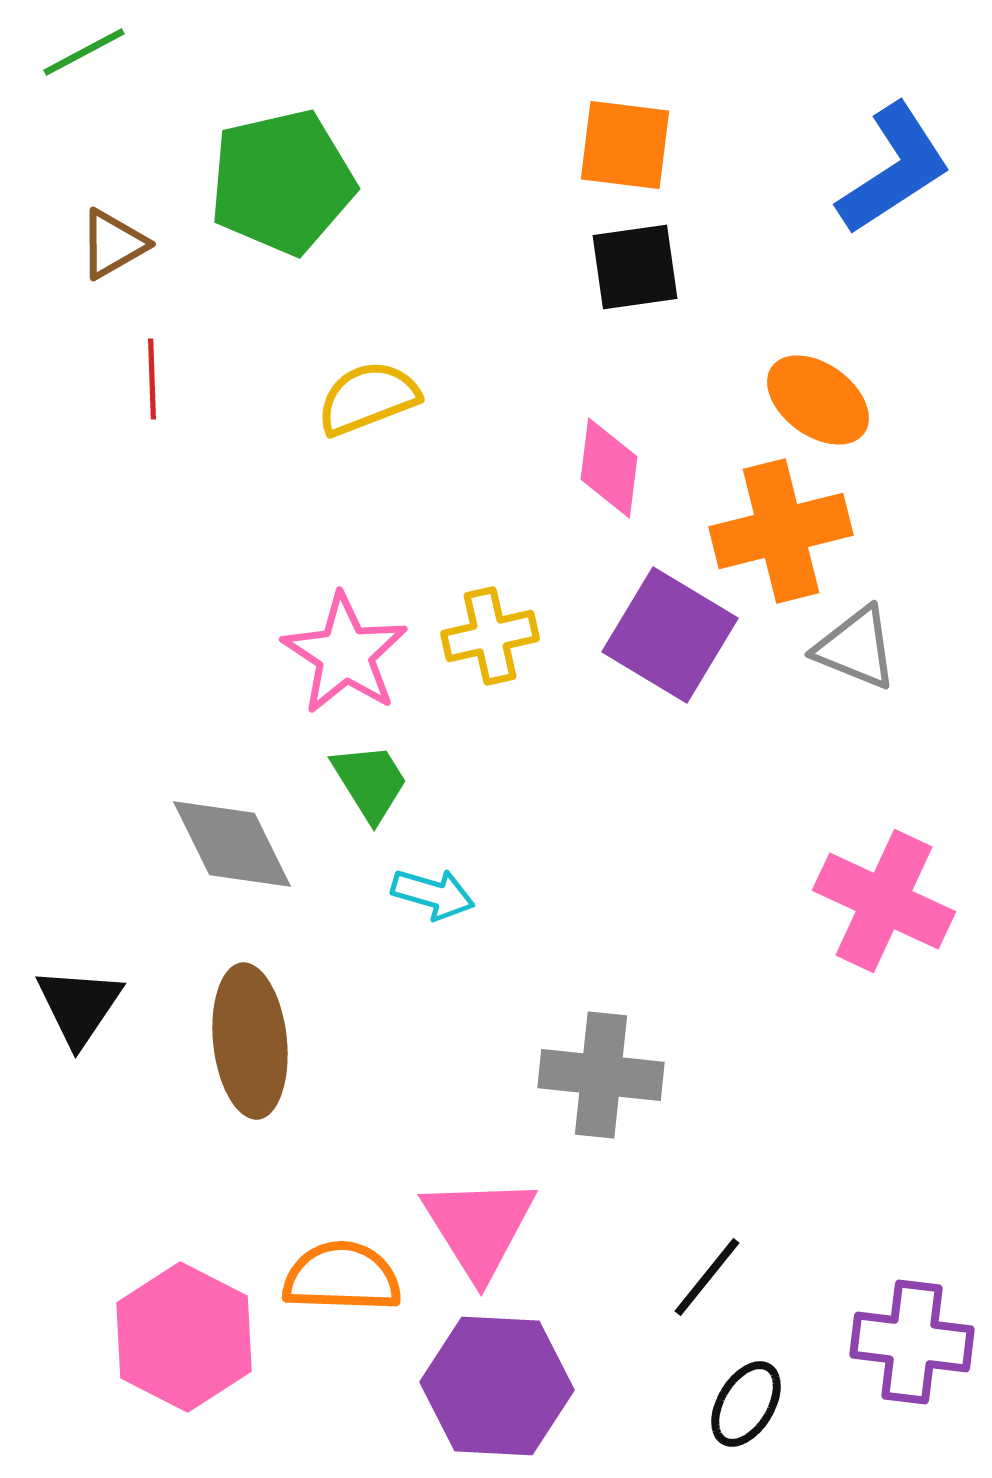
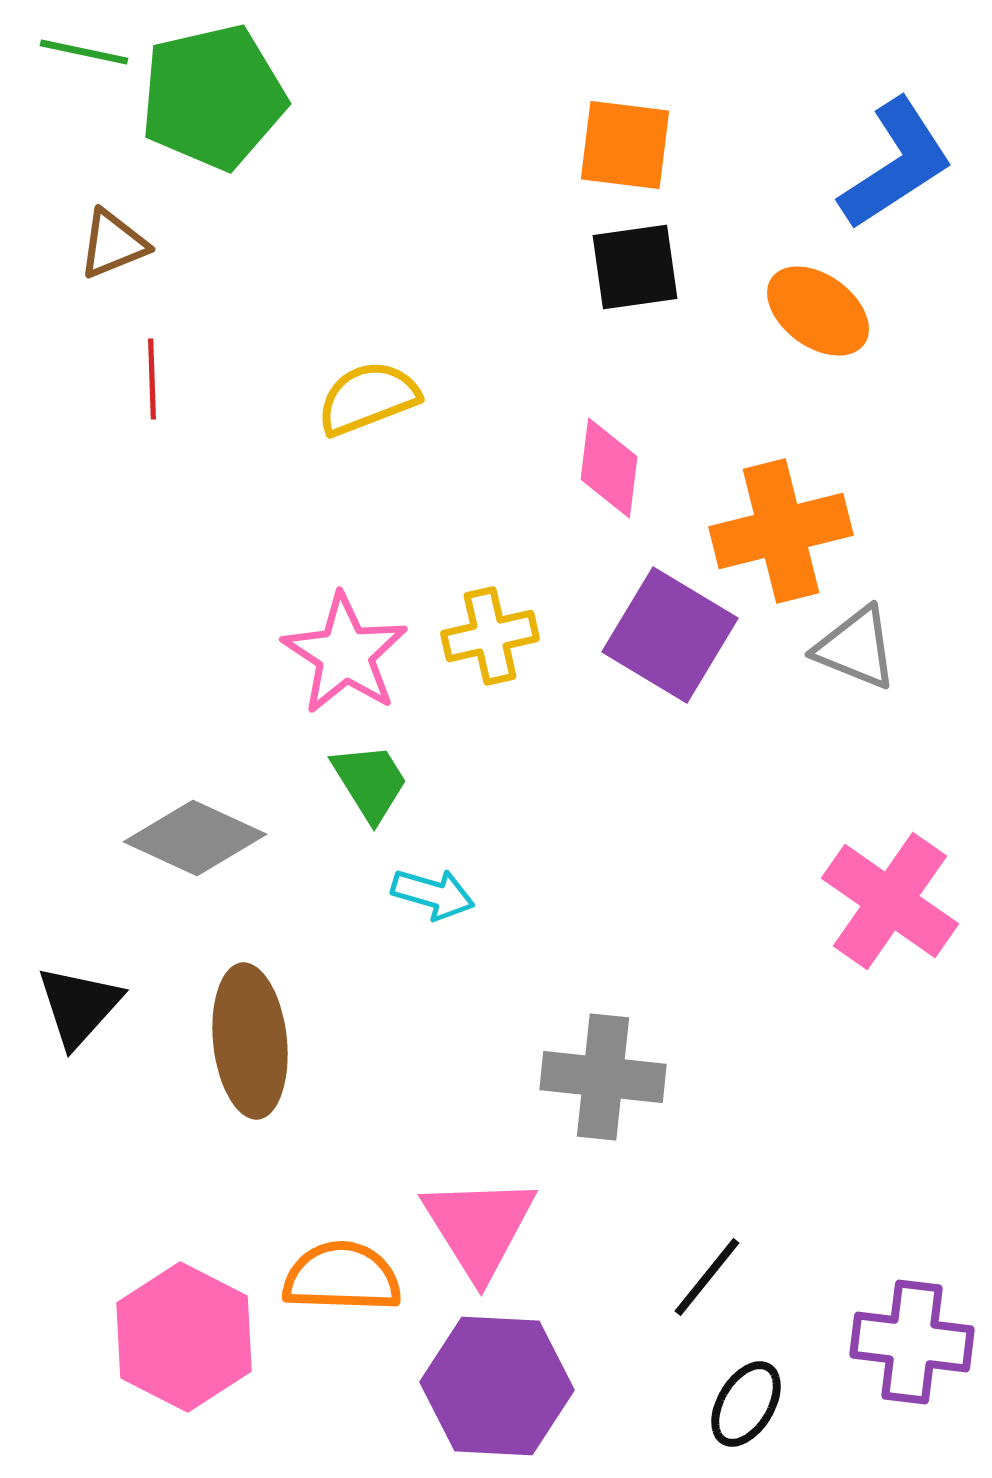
green line: rotated 40 degrees clockwise
blue L-shape: moved 2 px right, 5 px up
green pentagon: moved 69 px left, 85 px up
brown triangle: rotated 8 degrees clockwise
orange ellipse: moved 89 px up
gray diamond: moved 37 px left, 6 px up; rotated 39 degrees counterclockwise
pink cross: moved 6 px right; rotated 10 degrees clockwise
black triangle: rotated 8 degrees clockwise
gray cross: moved 2 px right, 2 px down
